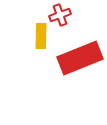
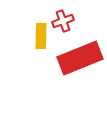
red cross: moved 3 px right, 6 px down
